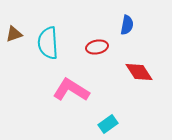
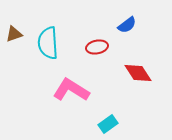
blue semicircle: rotated 42 degrees clockwise
red diamond: moved 1 px left, 1 px down
